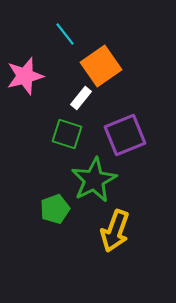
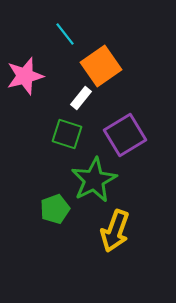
purple square: rotated 9 degrees counterclockwise
